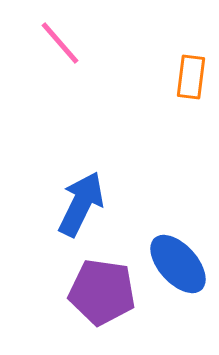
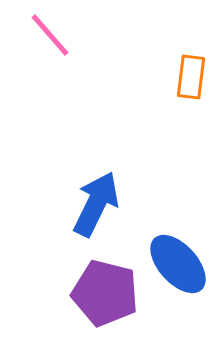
pink line: moved 10 px left, 8 px up
blue arrow: moved 15 px right
purple pentagon: moved 3 px right, 1 px down; rotated 6 degrees clockwise
